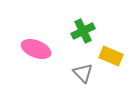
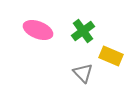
green cross: rotated 10 degrees counterclockwise
pink ellipse: moved 2 px right, 19 px up
